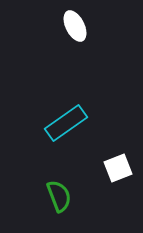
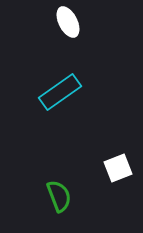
white ellipse: moved 7 px left, 4 px up
cyan rectangle: moved 6 px left, 31 px up
